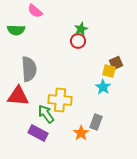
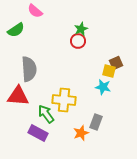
green semicircle: rotated 36 degrees counterclockwise
cyan star: rotated 21 degrees counterclockwise
yellow cross: moved 4 px right
orange star: rotated 14 degrees clockwise
